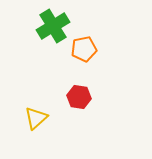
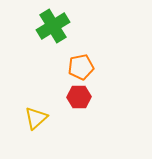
orange pentagon: moved 3 px left, 18 px down
red hexagon: rotated 10 degrees counterclockwise
